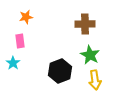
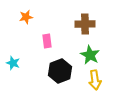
pink rectangle: moved 27 px right
cyan star: rotated 16 degrees counterclockwise
